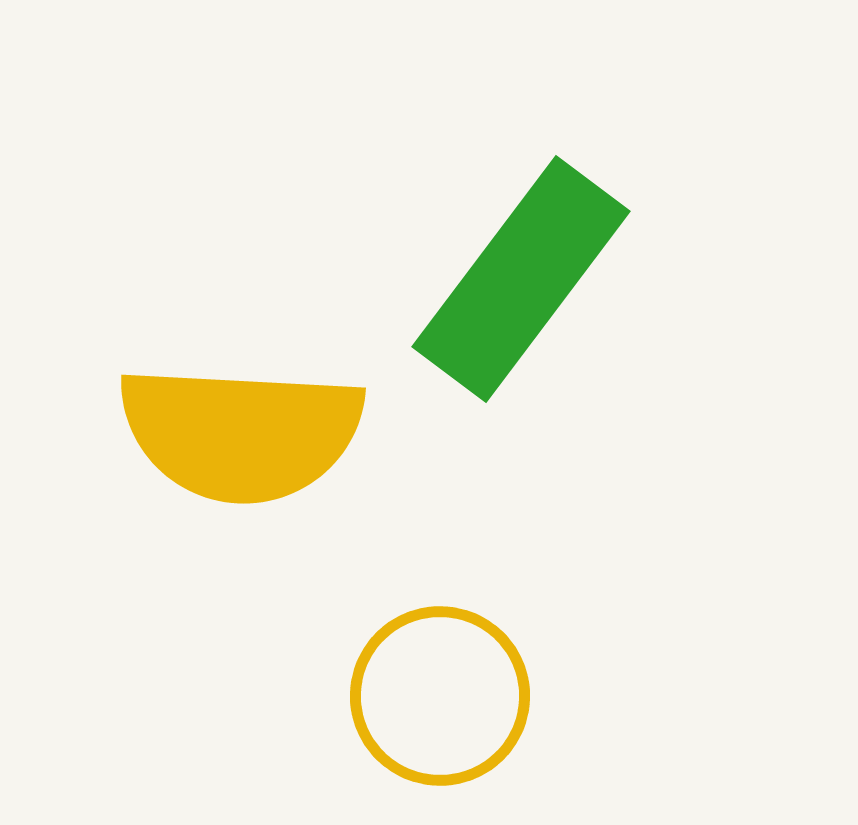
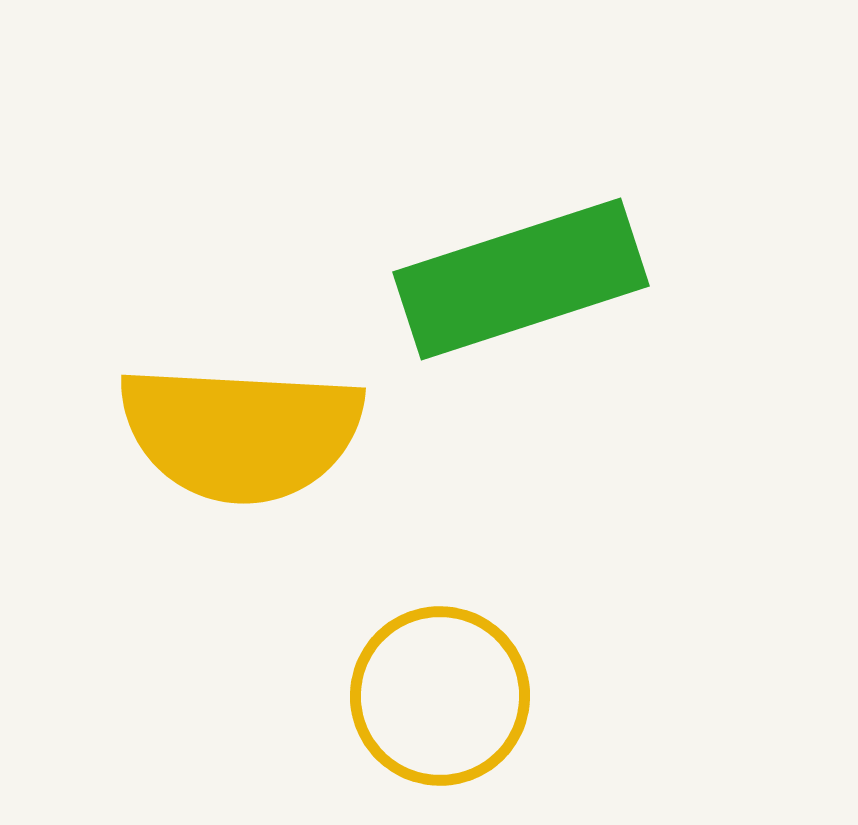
green rectangle: rotated 35 degrees clockwise
